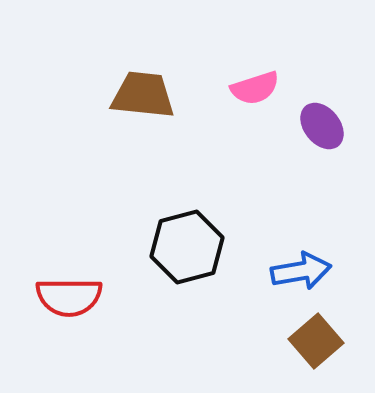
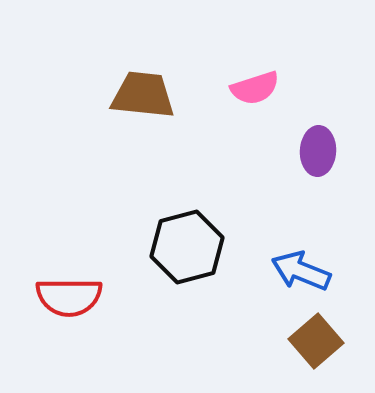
purple ellipse: moved 4 px left, 25 px down; rotated 42 degrees clockwise
blue arrow: rotated 148 degrees counterclockwise
